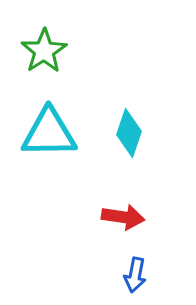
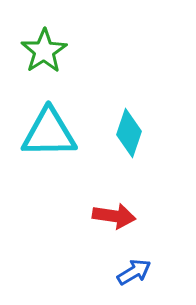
red arrow: moved 9 px left, 1 px up
blue arrow: moved 1 px left, 3 px up; rotated 132 degrees counterclockwise
